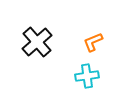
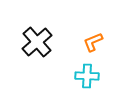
cyan cross: rotated 10 degrees clockwise
